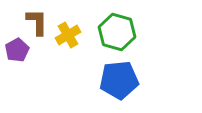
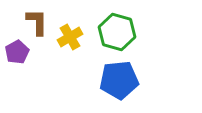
yellow cross: moved 2 px right, 2 px down
purple pentagon: moved 2 px down
